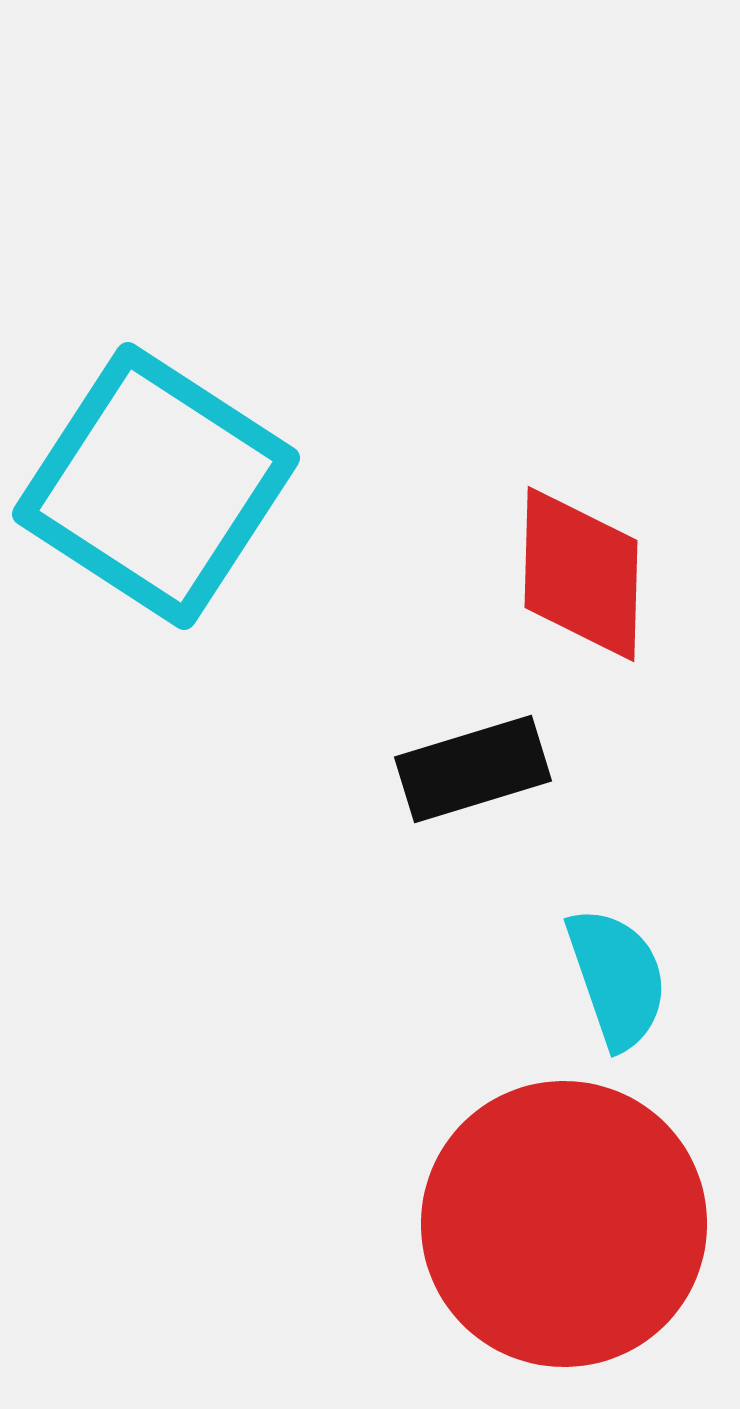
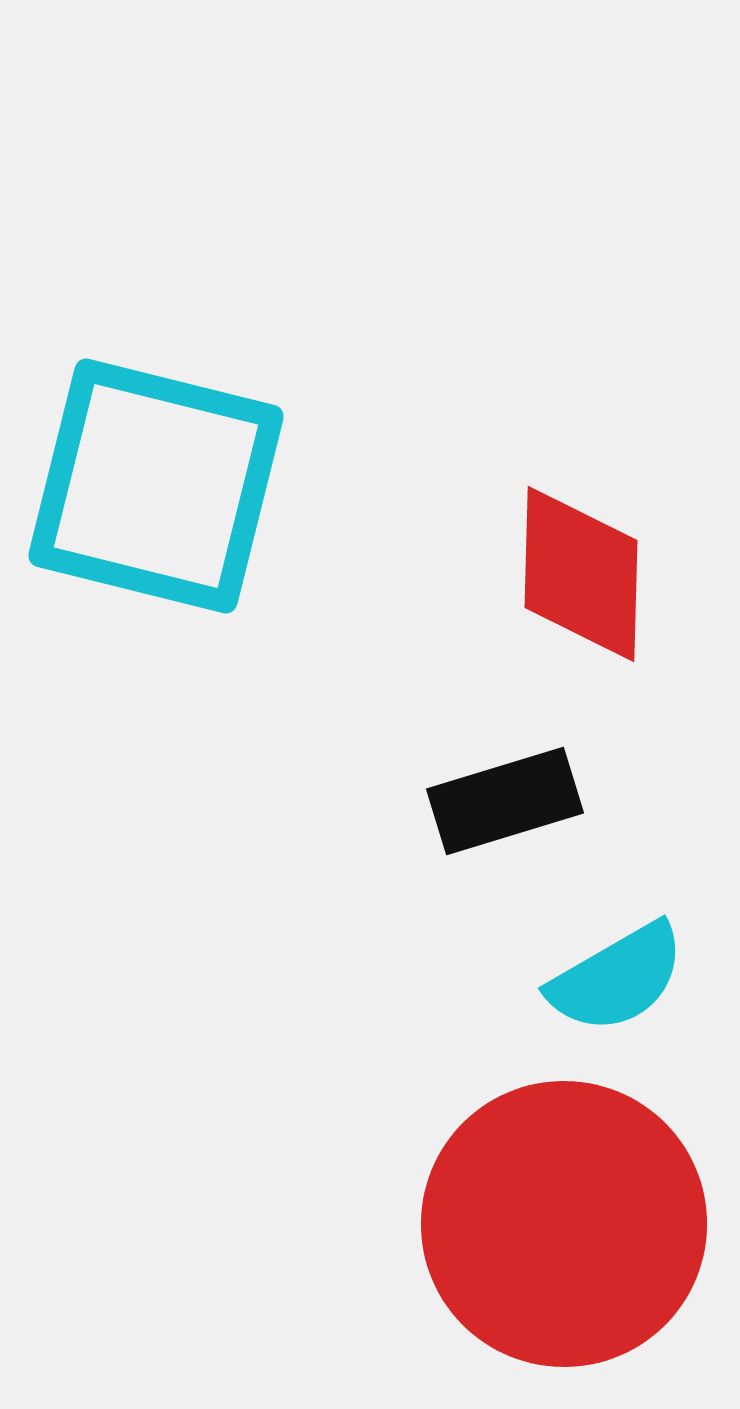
cyan square: rotated 19 degrees counterclockwise
black rectangle: moved 32 px right, 32 px down
cyan semicircle: rotated 79 degrees clockwise
